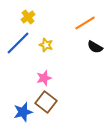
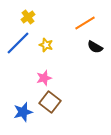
brown square: moved 4 px right
